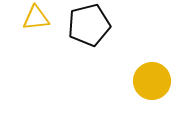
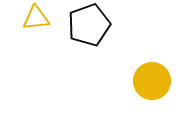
black pentagon: rotated 6 degrees counterclockwise
